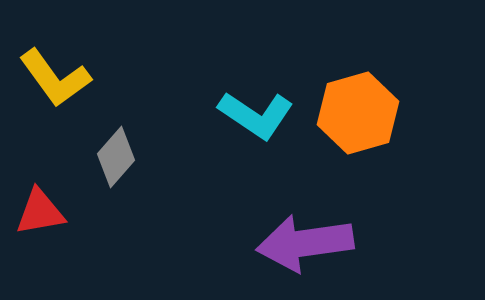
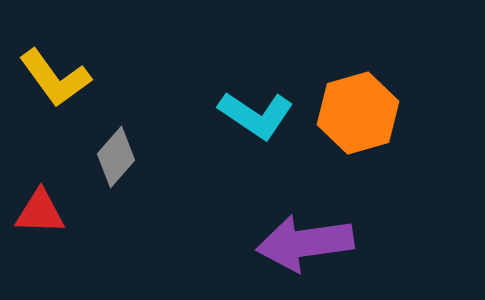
red triangle: rotated 12 degrees clockwise
